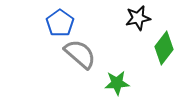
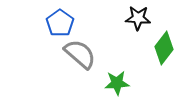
black star: rotated 15 degrees clockwise
